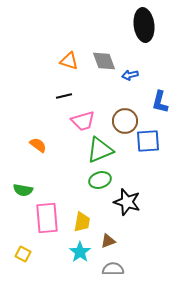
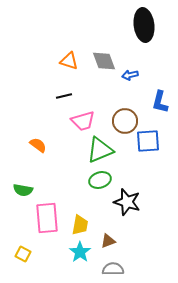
yellow trapezoid: moved 2 px left, 3 px down
